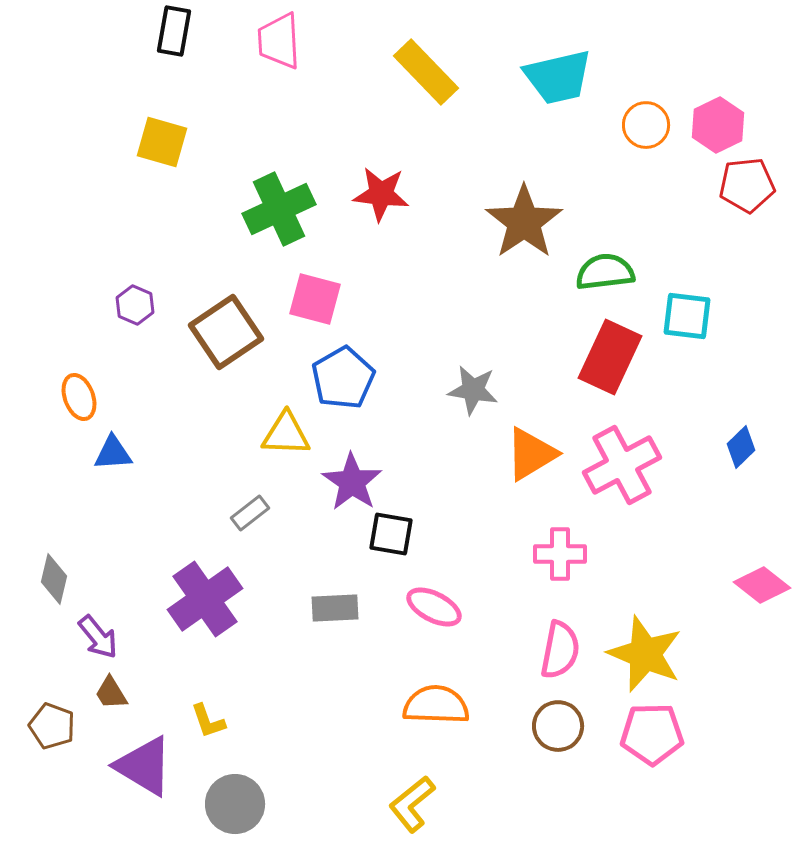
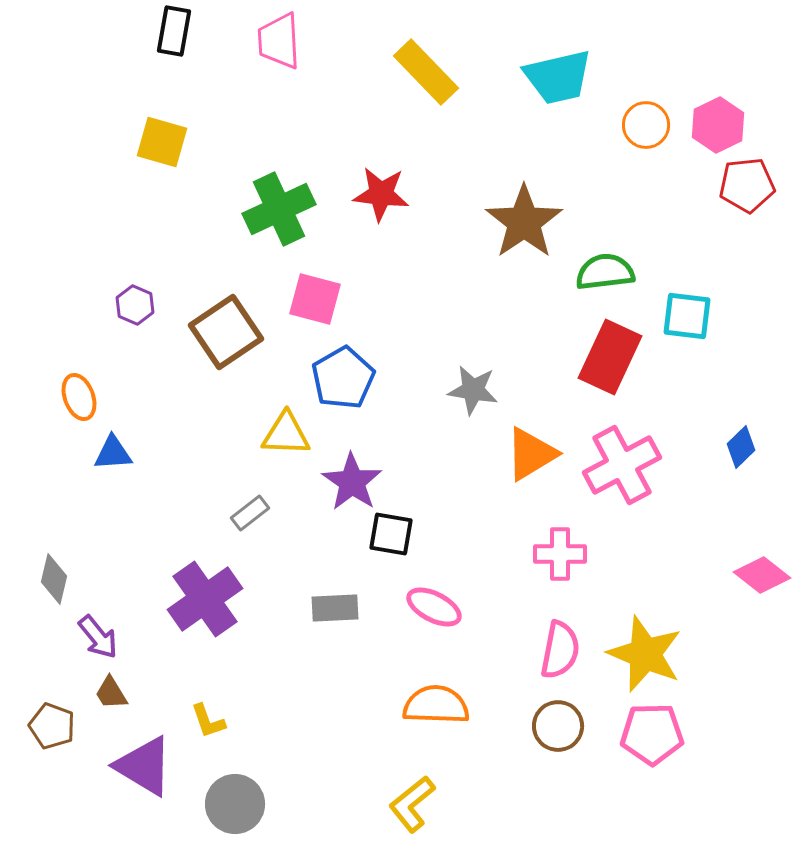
pink diamond at (762, 585): moved 10 px up
